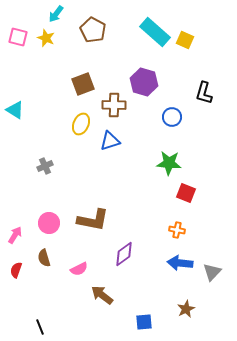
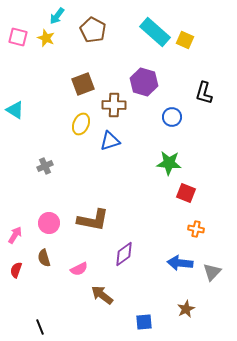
cyan arrow: moved 1 px right, 2 px down
orange cross: moved 19 px right, 1 px up
